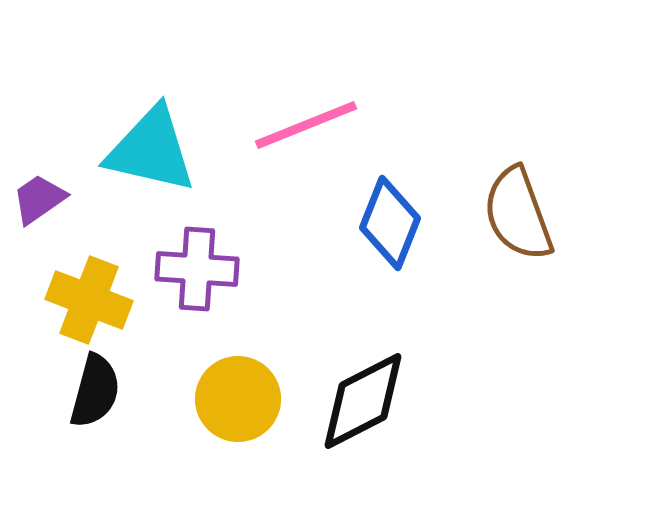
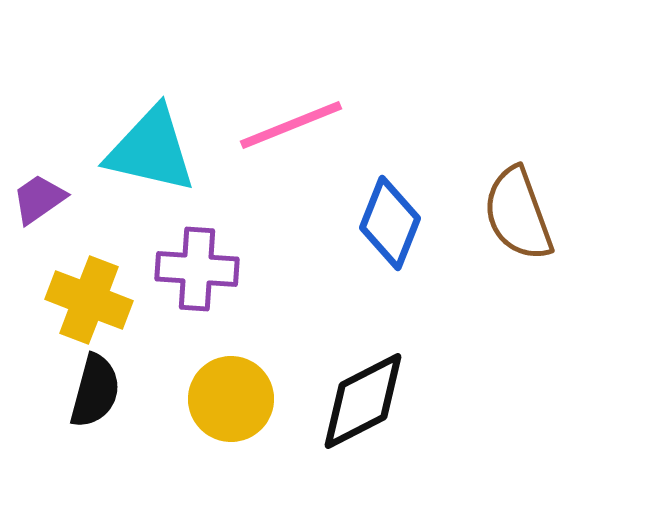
pink line: moved 15 px left
yellow circle: moved 7 px left
